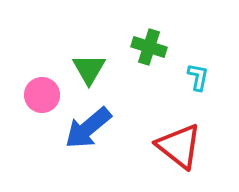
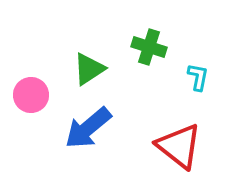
green triangle: rotated 27 degrees clockwise
pink circle: moved 11 px left
